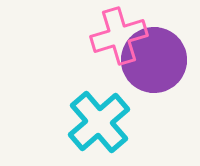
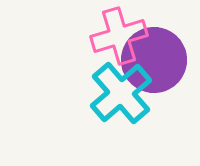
cyan cross: moved 22 px right, 29 px up
